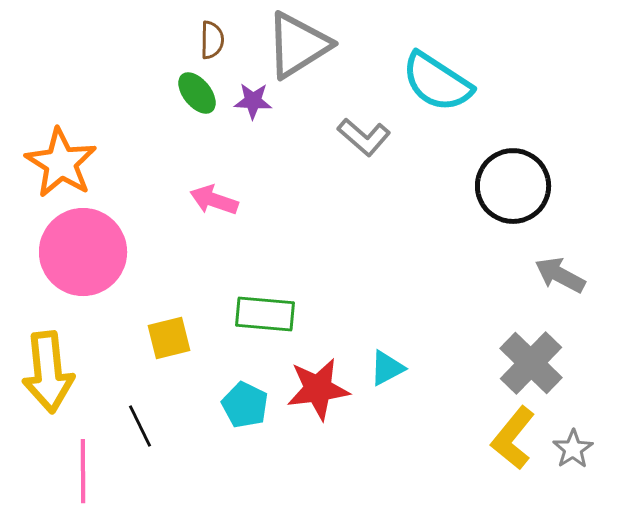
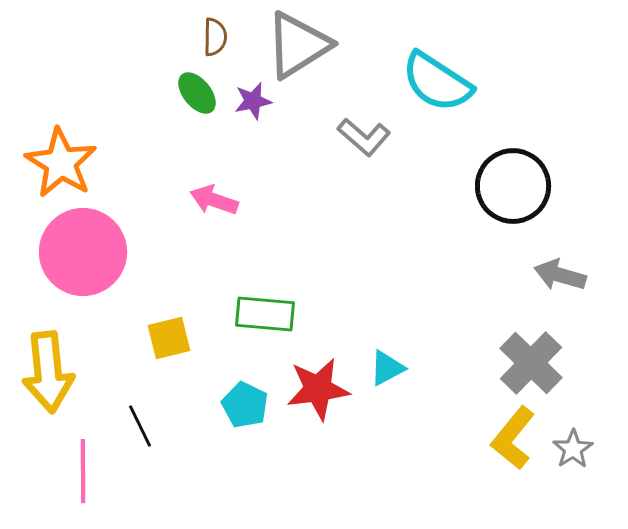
brown semicircle: moved 3 px right, 3 px up
purple star: rotated 15 degrees counterclockwise
gray arrow: rotated 12 degrees counterclockwise
